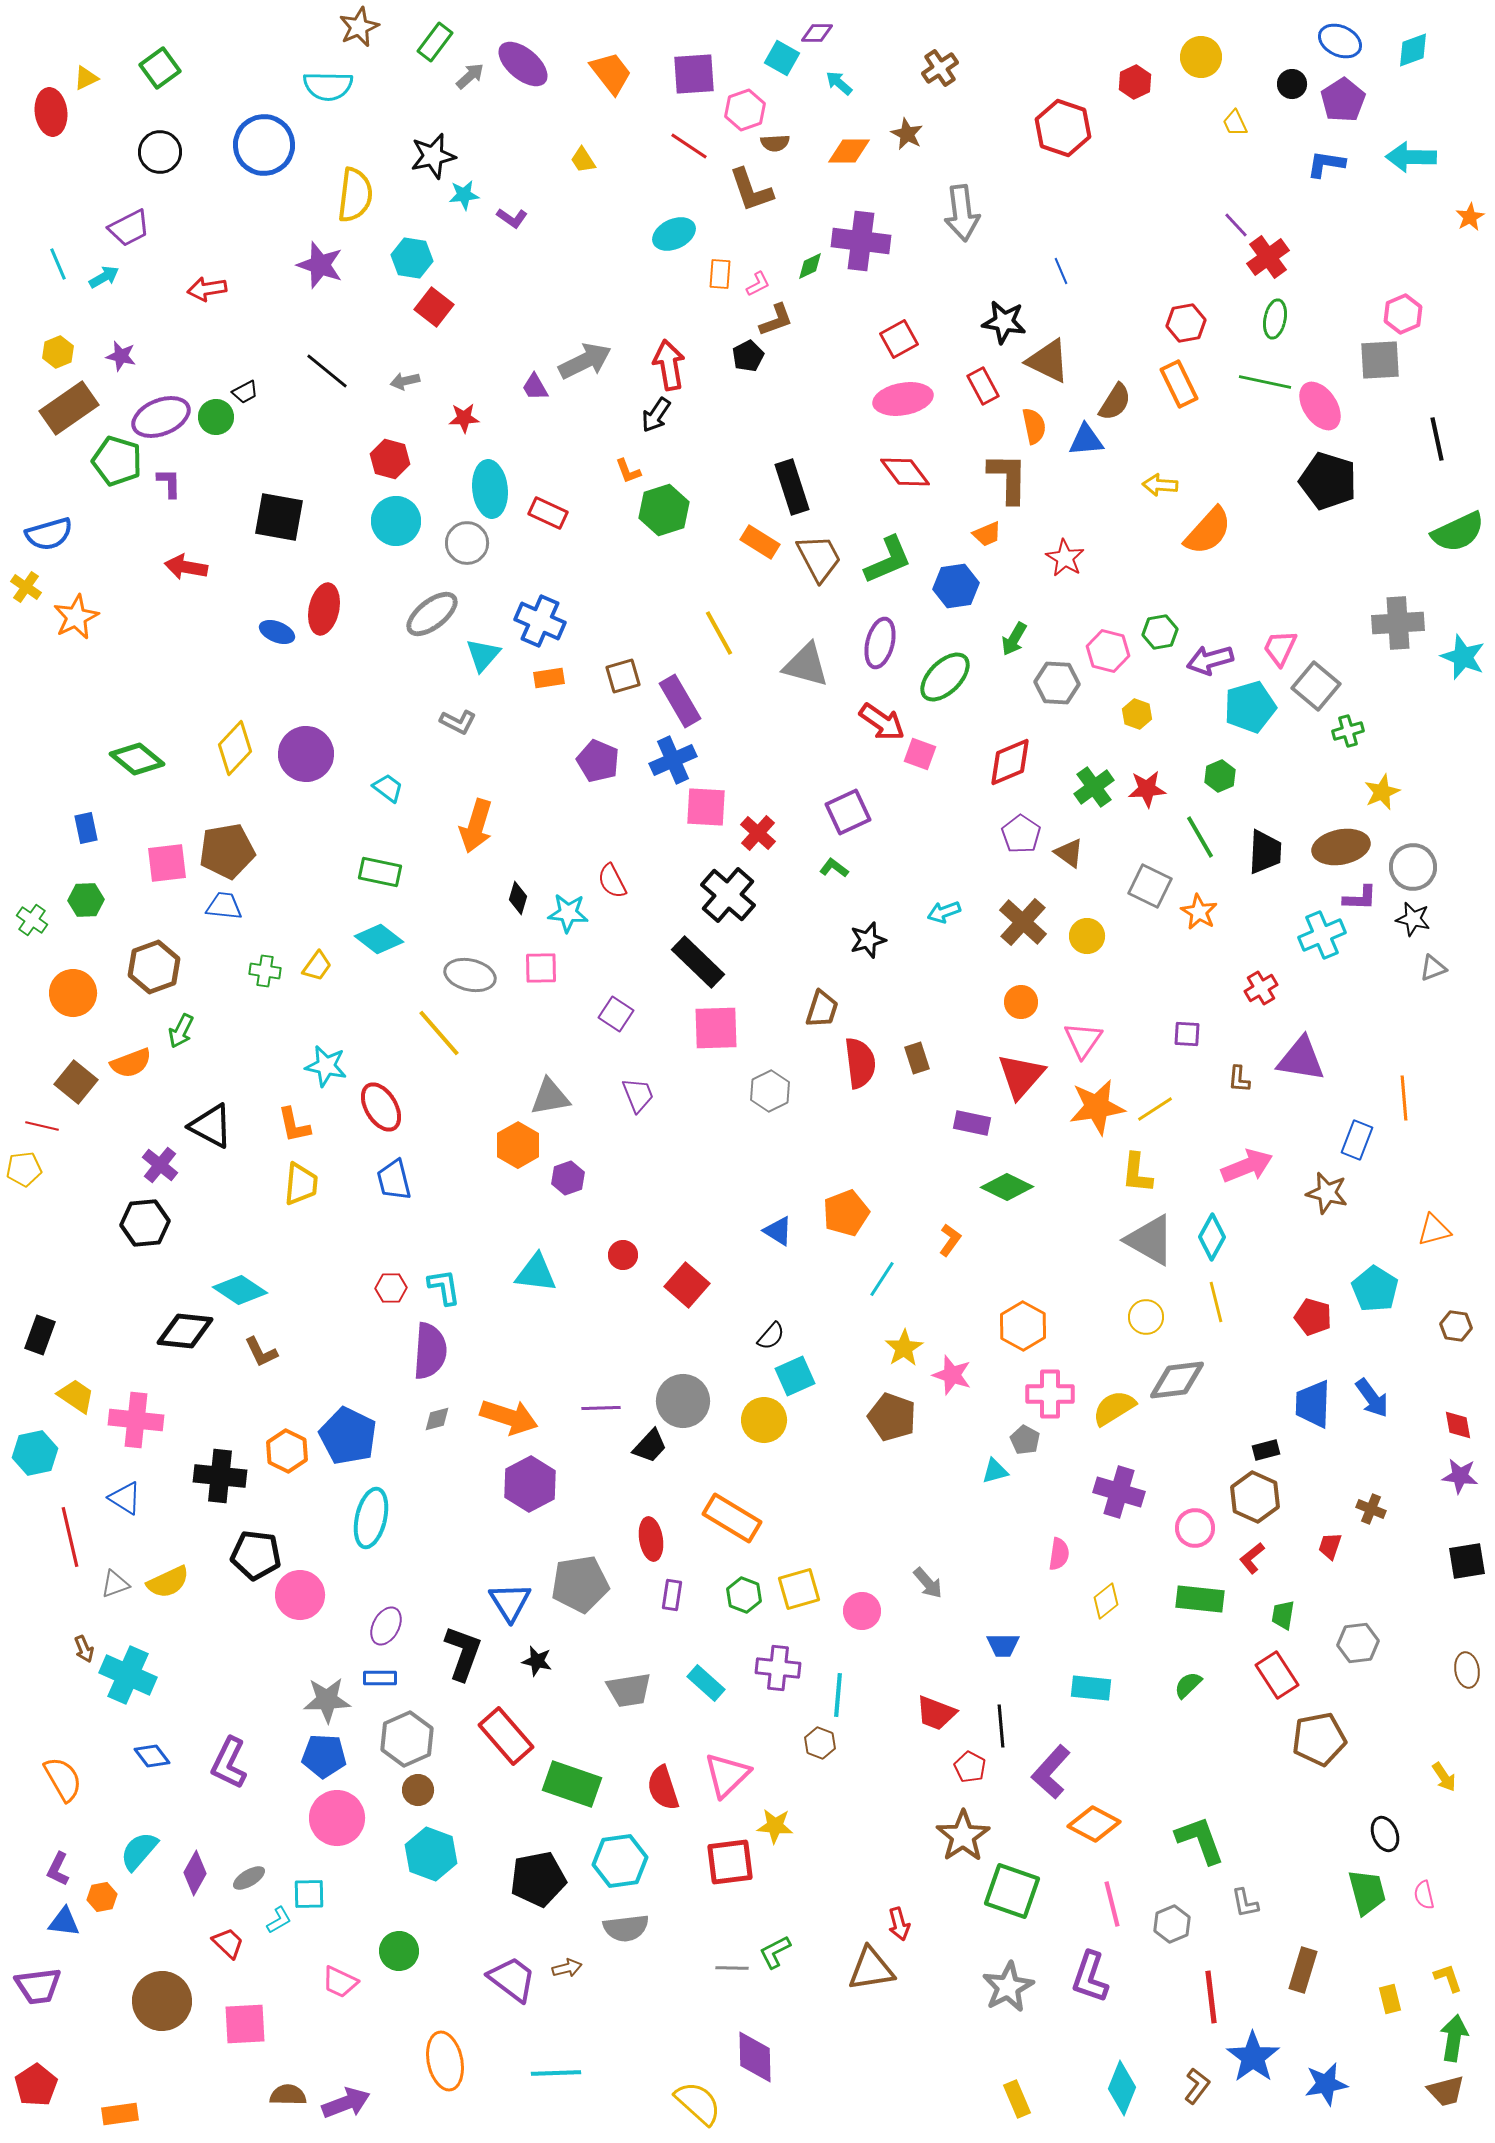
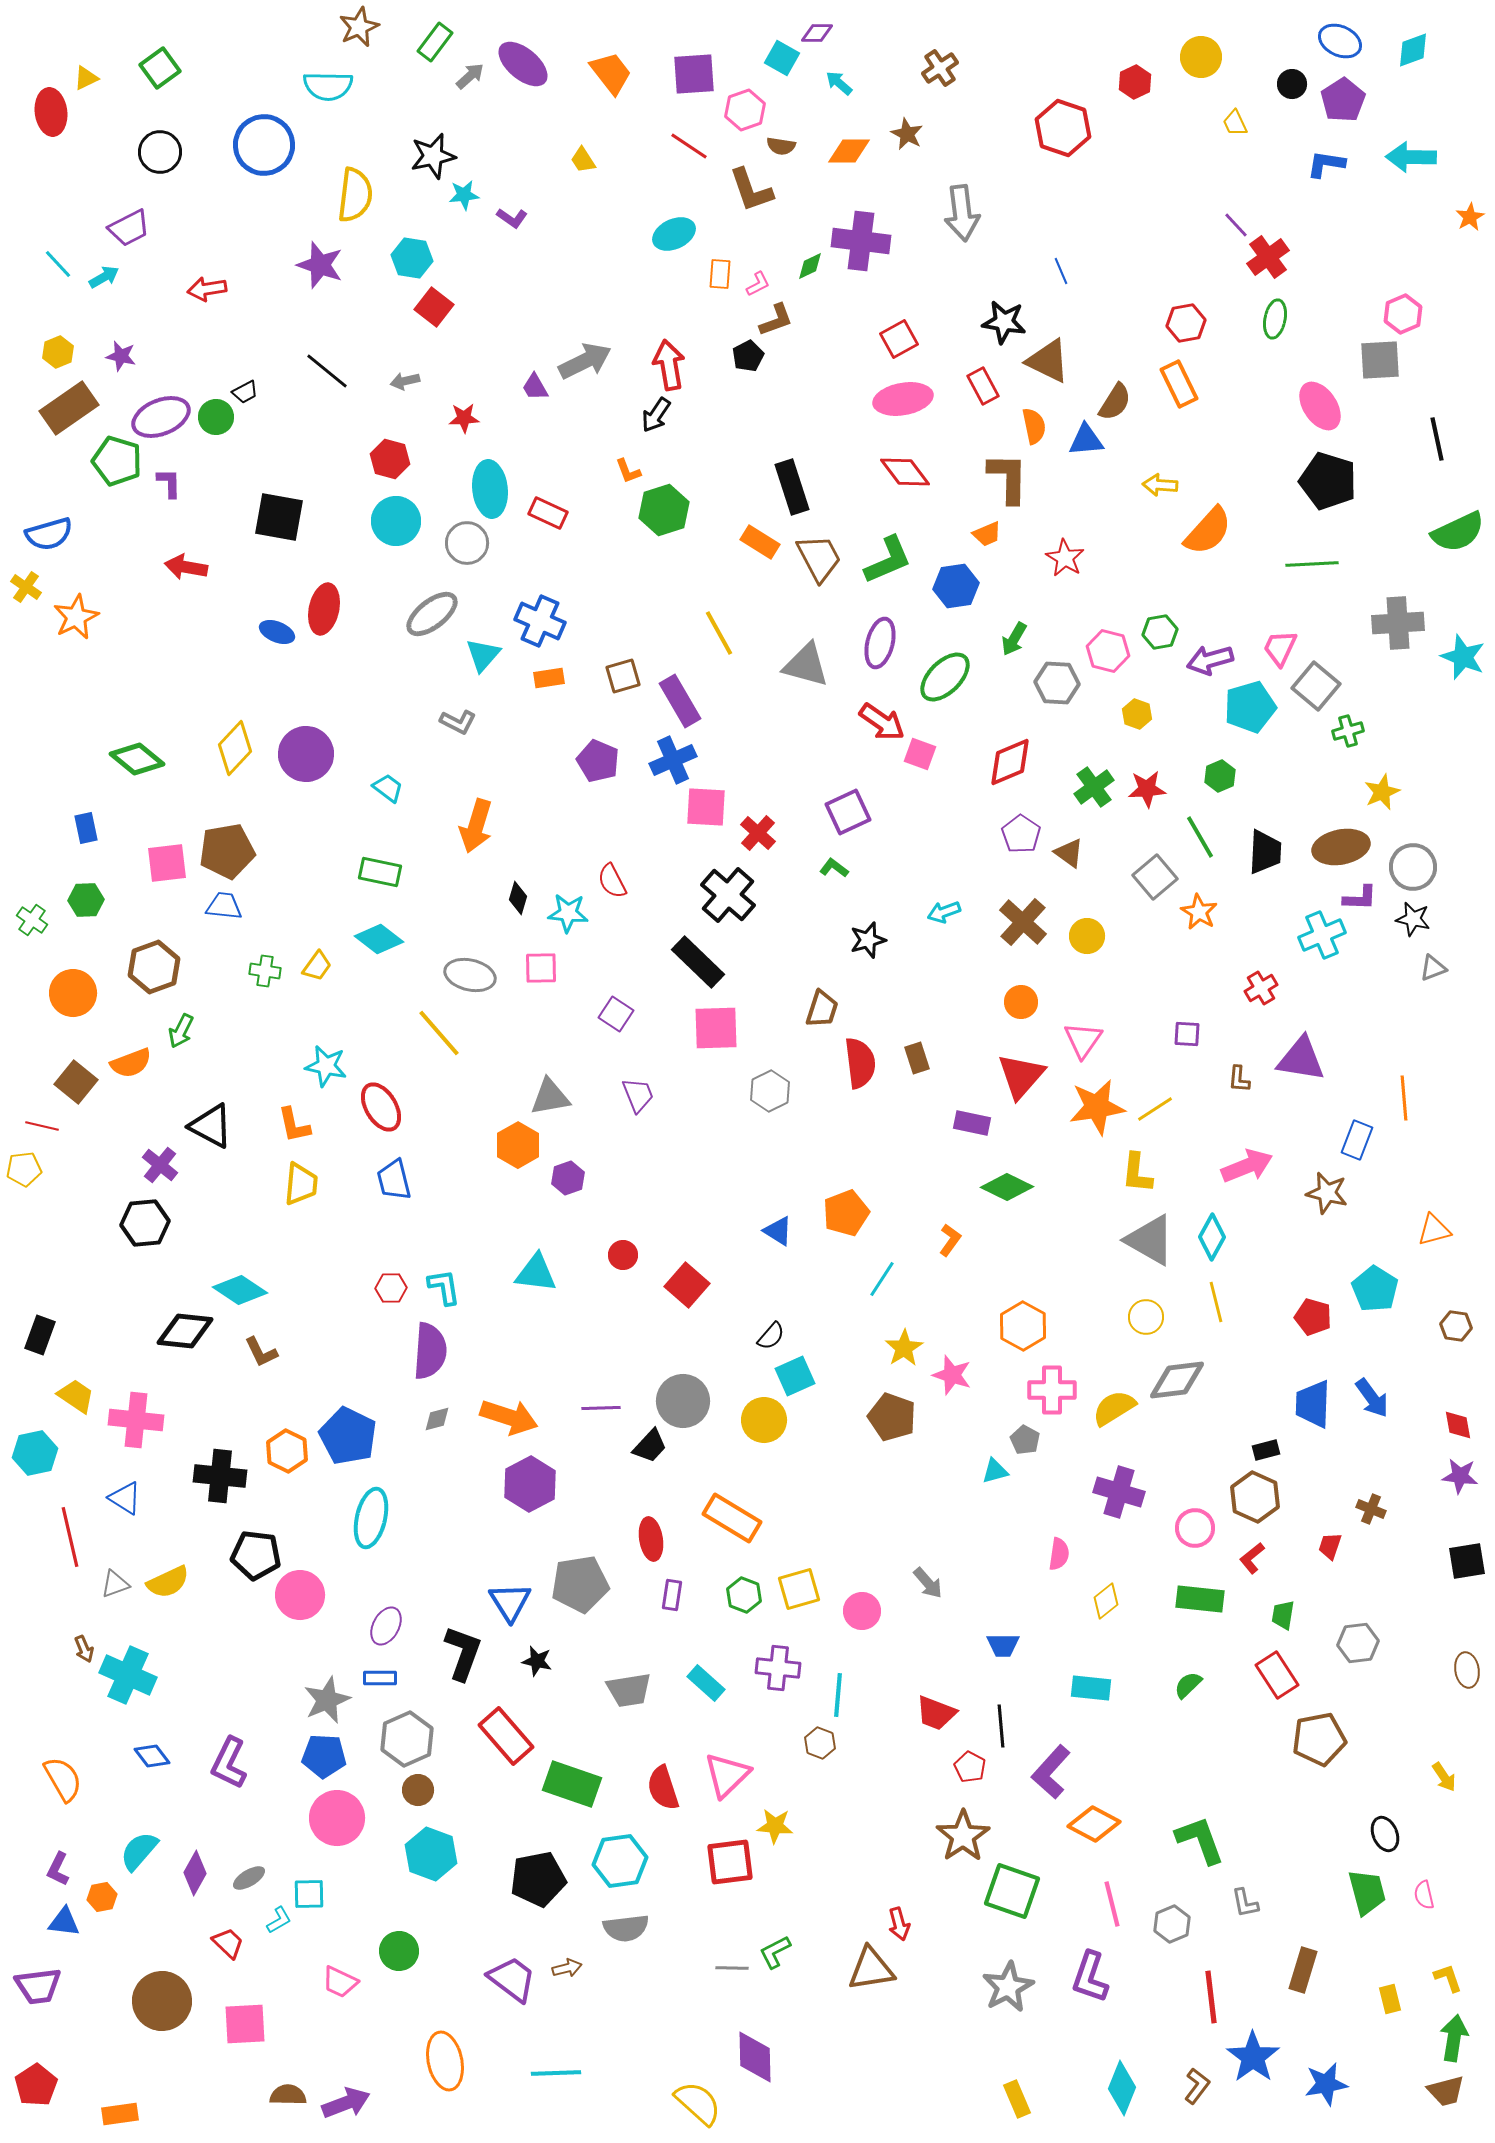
brown semicircle at (775, 143): moved 6 px right, 3 px down; rotated 12 degrees clockwise
cyan line at (58, 264): rotated 20 degrees counterclockwise
green line at (1265, 382): moved 47 px right, 182 px down; rotated 15 degrees counterclockwise
gray square at (1150, 886): moved 5 px right, 9 px up; rotated 24 degrees clockwise
pink cross at (1050, 1394): moved 2 px right, 4 px up
gray star at (327, 1700): rotated 21 degrees counterclockwise
